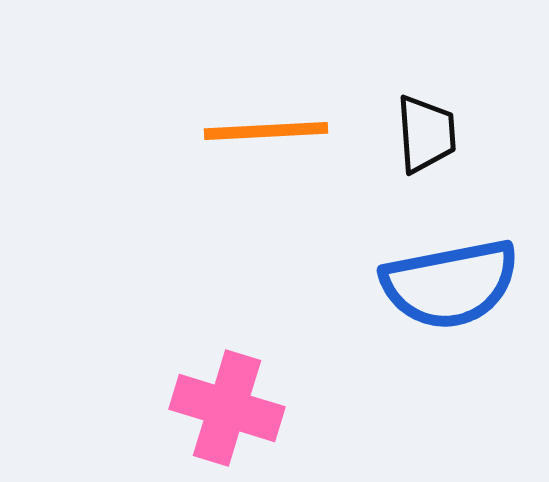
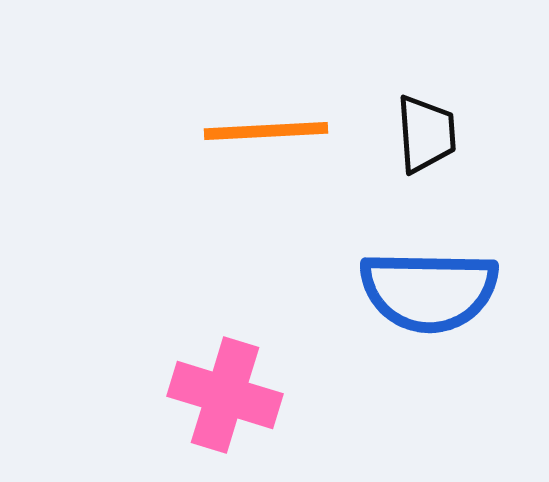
blue semicircle: moved 21 px left, 7 px down; rotated 12 degrees clockwise
pink cross: moved 2 px left, 13 px up
